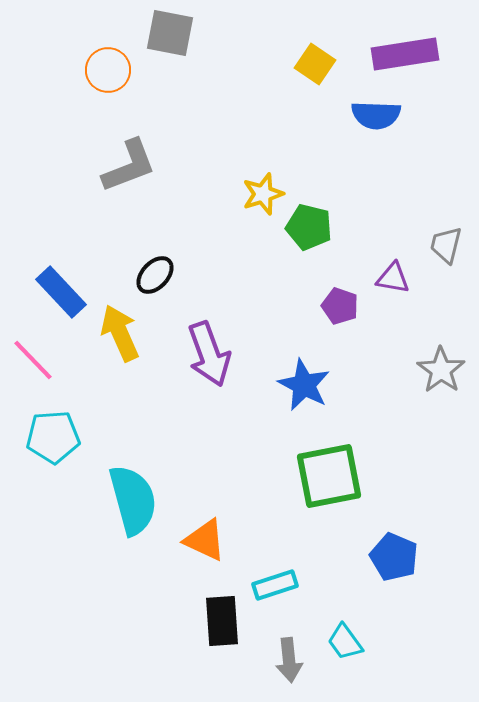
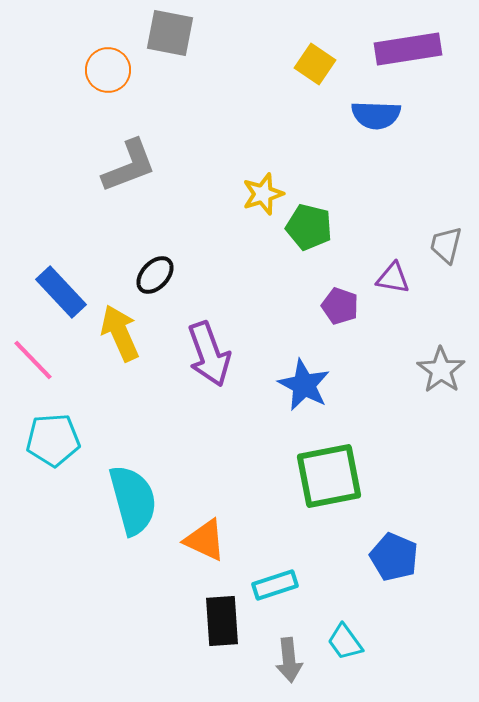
purple rectangle: moved 3 px right, 5 px up
cyan pentagon: moved 3 px down
